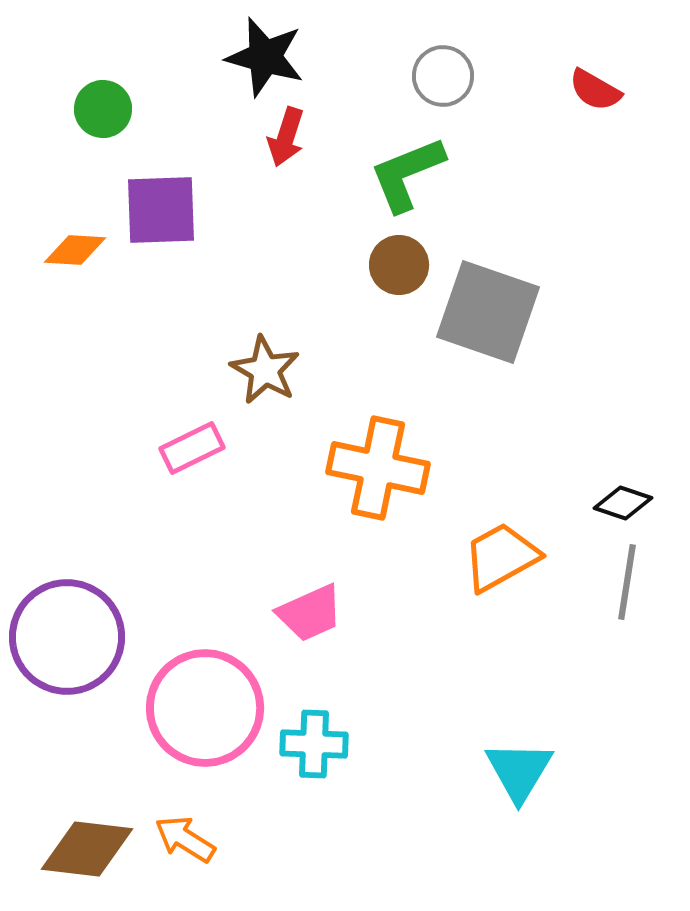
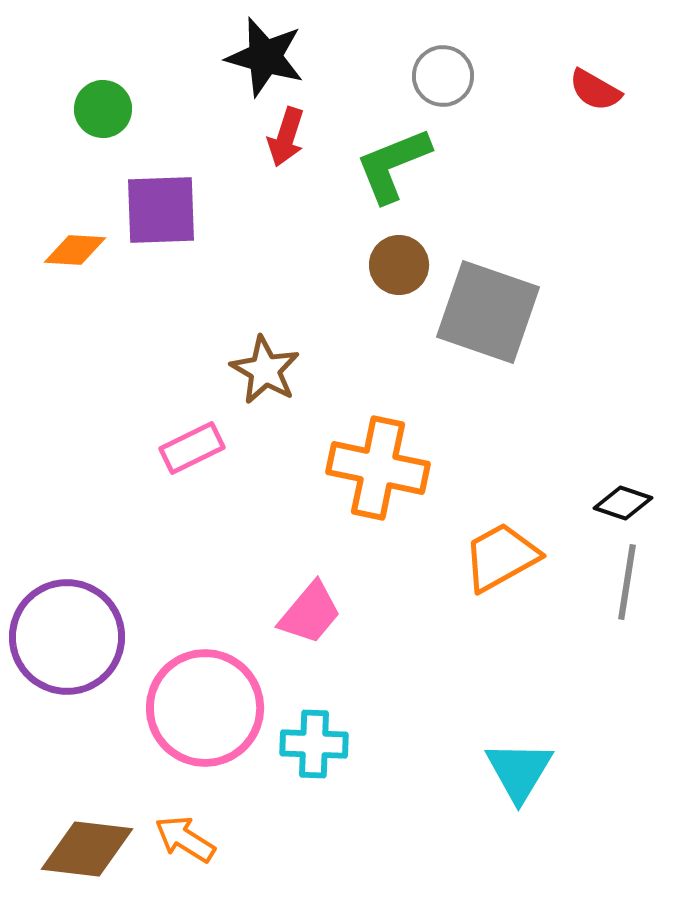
green L-shape: moved 14 px left, 9 px up
pink trapezoid: rotated 26 degrees counterclockwise
